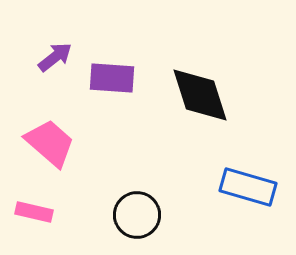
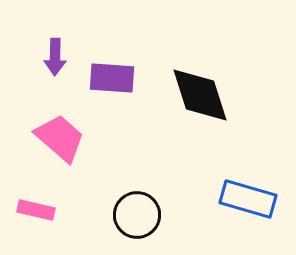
purple arrow: rotated 129 degrees clockwise
pink trapezoid: moved 10 px right, 5 px up
blue rectangle: moved 12 px down
pink rectangle: moved 2 px right, 2 px up
